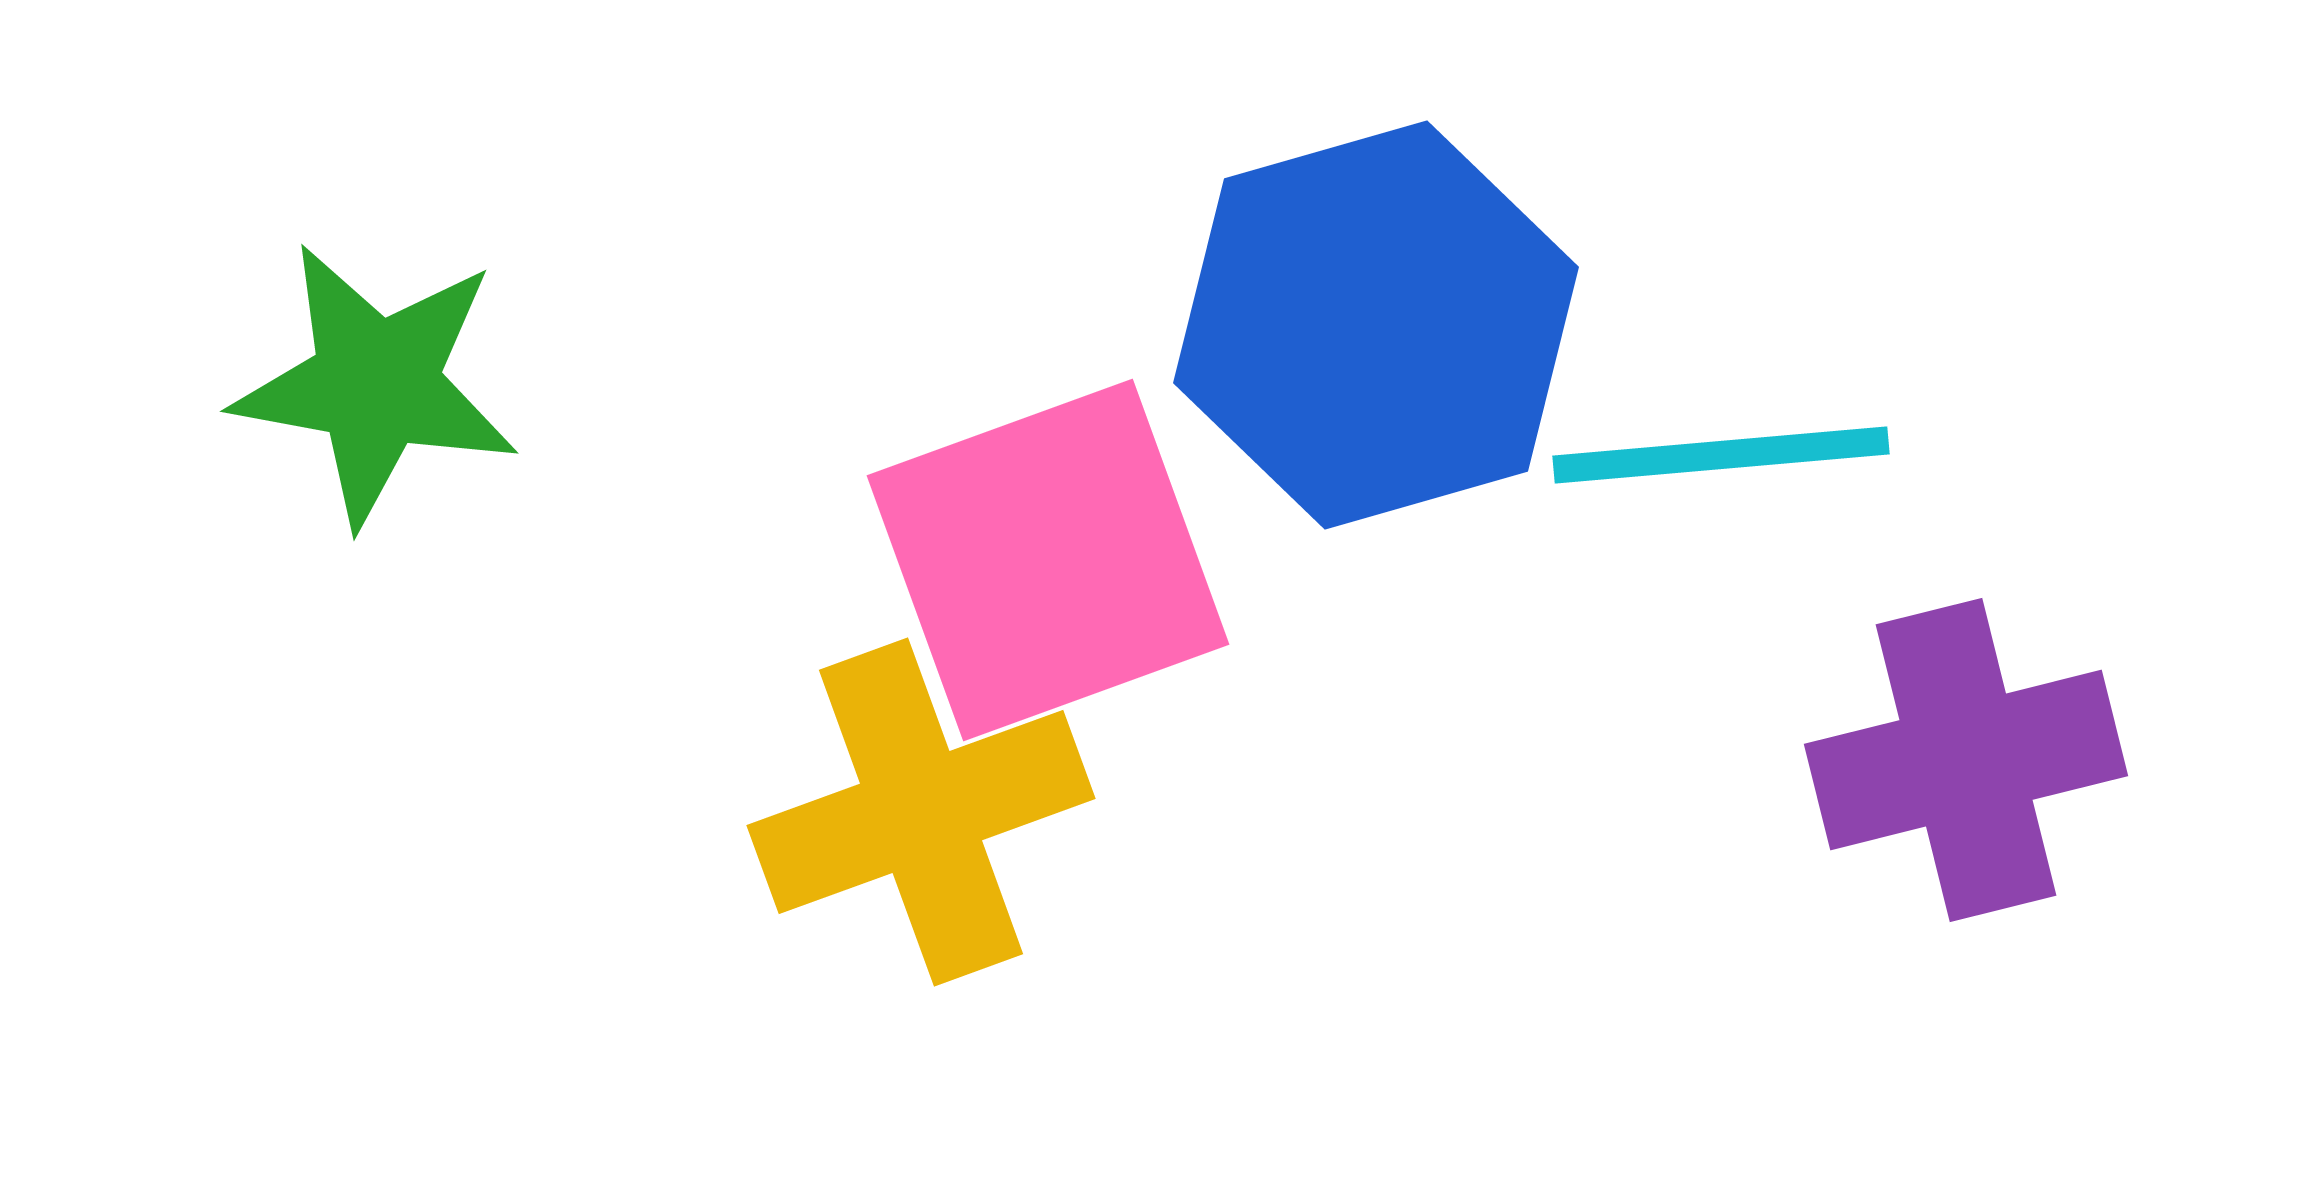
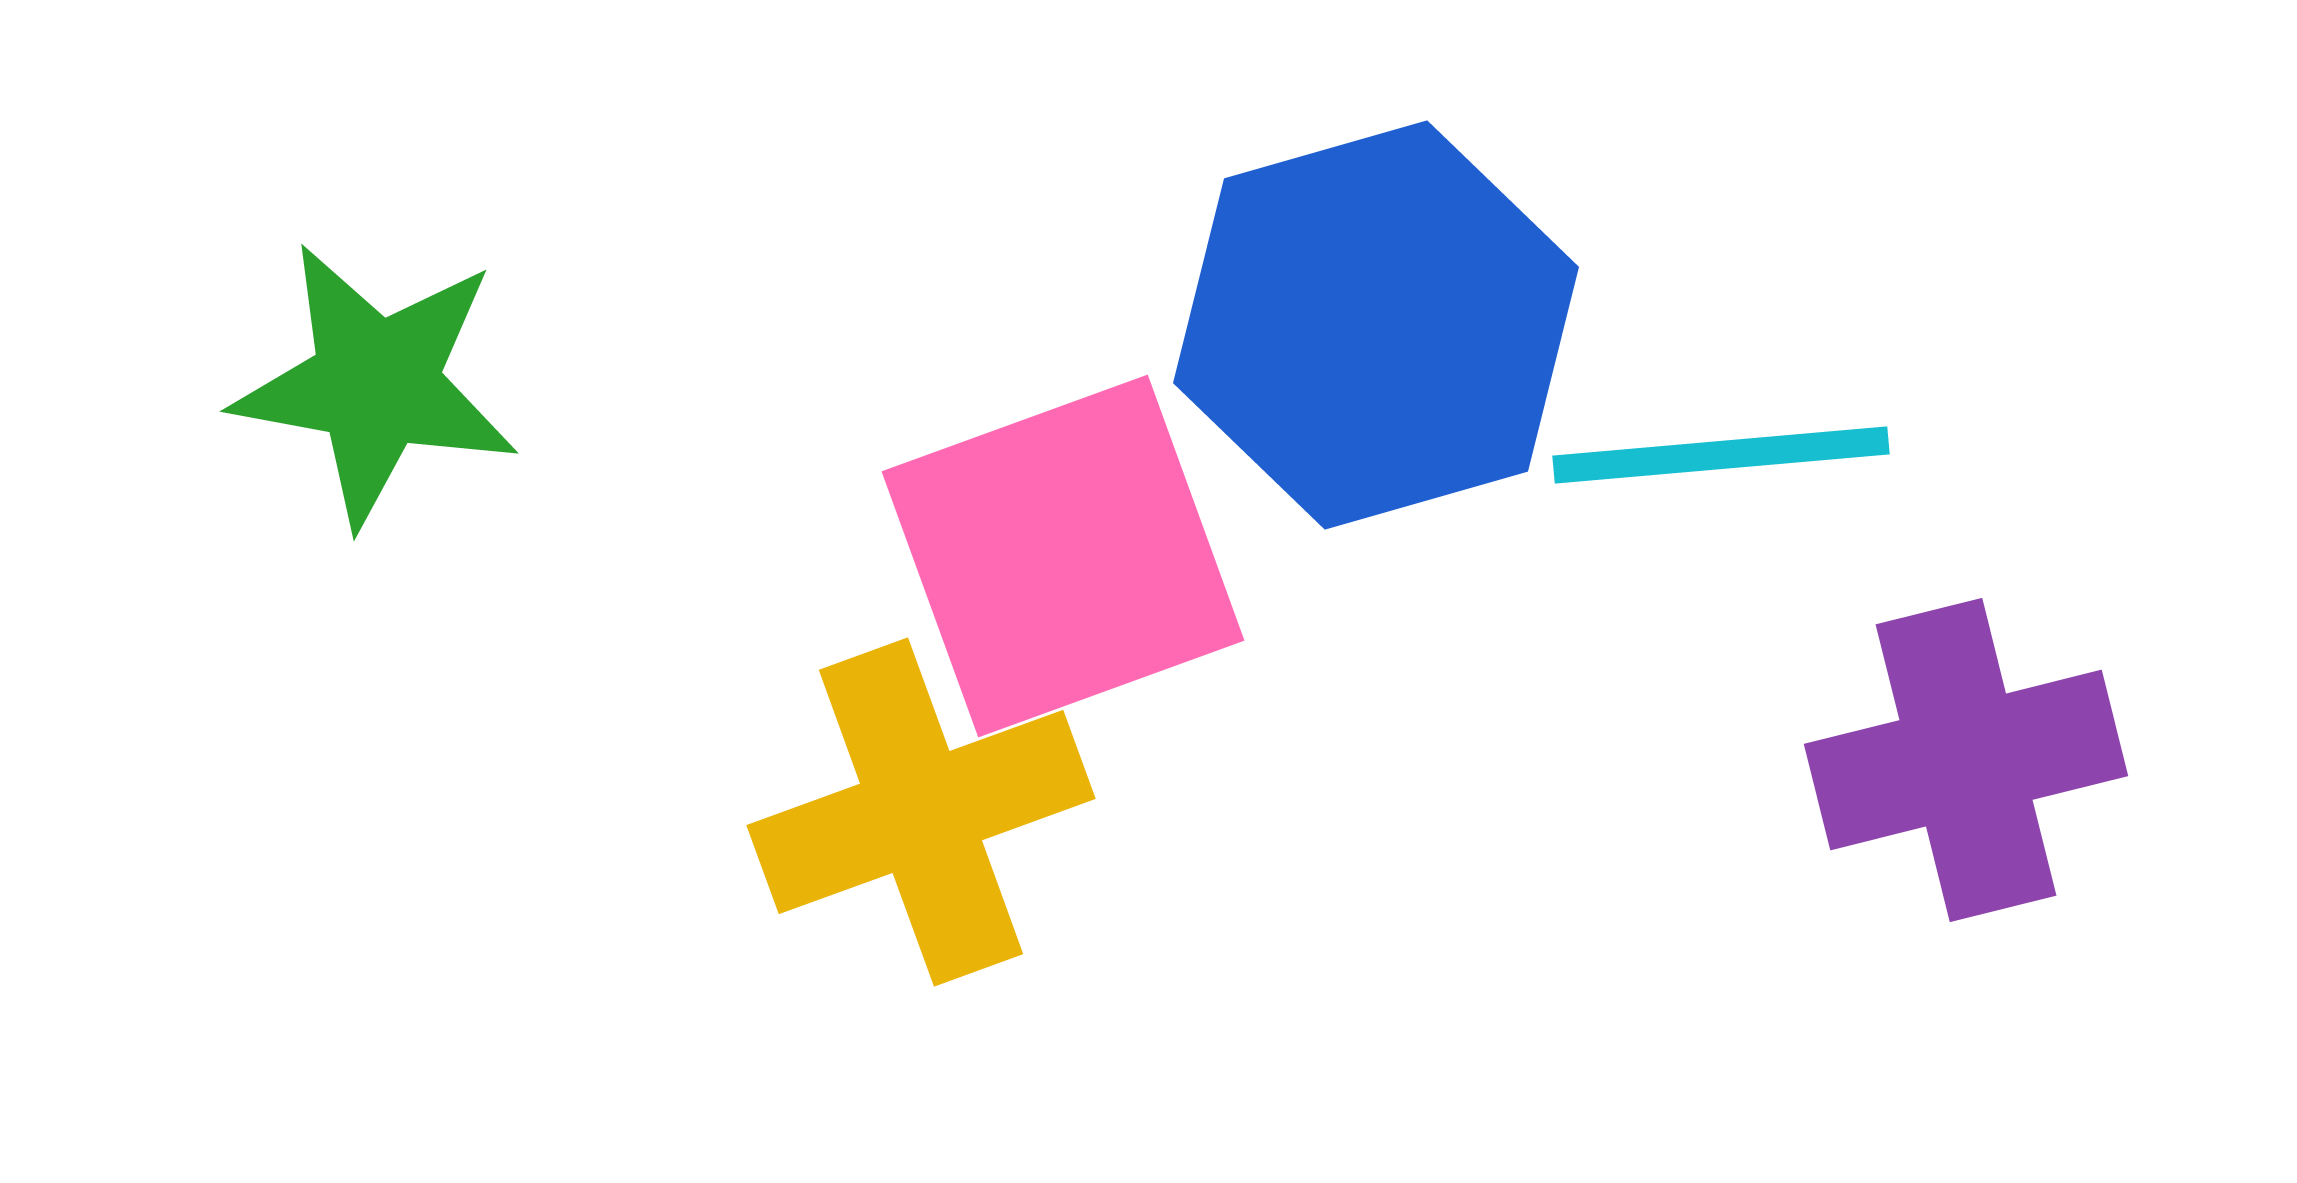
pink square: moved 15 px right, 4 px up
